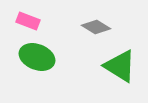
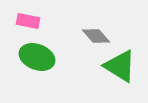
pink rectangle: rotated 10 degrees counterclockwise
gray diamond: moved 9 px down; rotated 16 degrees clockwise
